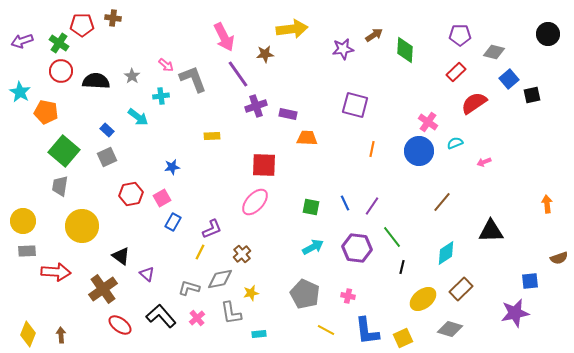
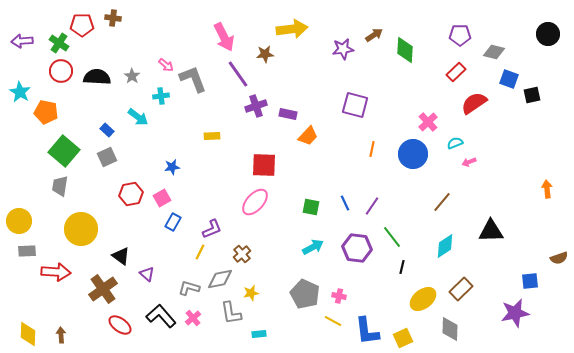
purple arrow at (22, 41): rotated 15 degrees clockwise
blue square at (509, 79): rotated 30 degrees counterclockwise
black semicircle at (96, 81): moved 1 px right, 4 px up
pink cross at (428, 122): rotated 12 degrees clockwise
orange trapezoid at (307, 138): moved 1 px right, 2 px up; rotated 130 degrees clockwise
blue circle at (419, 151): moved 6 px left, 3 px down
pink arrow at (484, 162): moved 15 px left
orange arrow at (547, 204): moved 15 px up
yellow circle at (23, 221): moved 4 px left
yellow circle at (82, 226): moved 1 px left, 3 px down
cyan diamond at (446, 253): moved 1 px left, 7 px up
pink cross at (348, 296): moved 9 px left
pink cross at (197, 318): moved 4 px left
gray diamond at (450, 329): rotated 75 degrees clockwise
yellow line at (326, 330): moved 7 px right, 9 px up
yellow diamond at (28, 334): rotated 20 degrees counterclockwise
